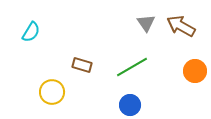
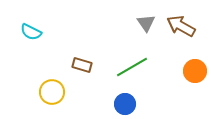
cyan semicircle: rotated 85 degrees clockwise
blue circle: moved 5 px left, 1 px up
